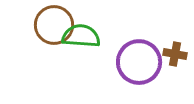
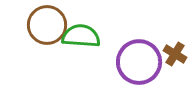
brown circle: moved 7 px left
brown cross: rotated 20 degrees clockwise
